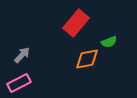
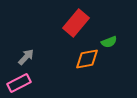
gray arrow: moved 4 px right, 2 px down
